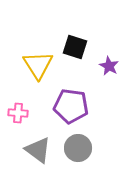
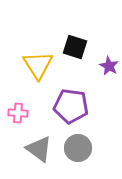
gray triangle: moved 1 px right, 1 px up
